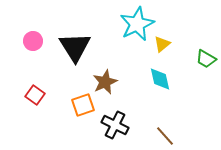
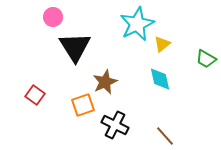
pink circle: moved 20 px right, 24 px up
